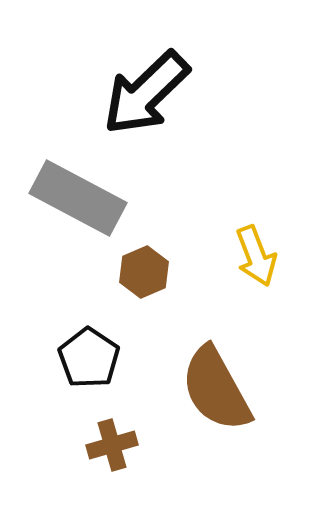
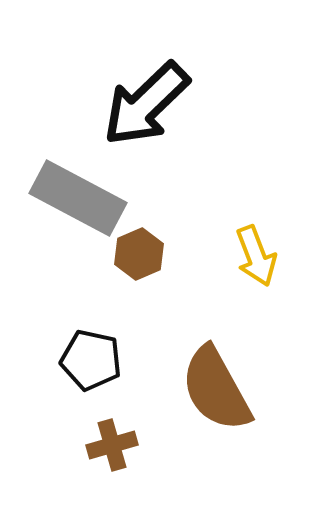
black arrow: moved 11 px down
brown hexagon: moved 5 px left, 18 px up
black pentagon: moved 2 px right, 2 px down; rotated 22 degrees counterclockwise
